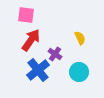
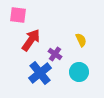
pink square: moved 8 px left
yellow semicircle: moved 1 px right, 2 px down
blue cross: moved 2 px right, 3 px down
